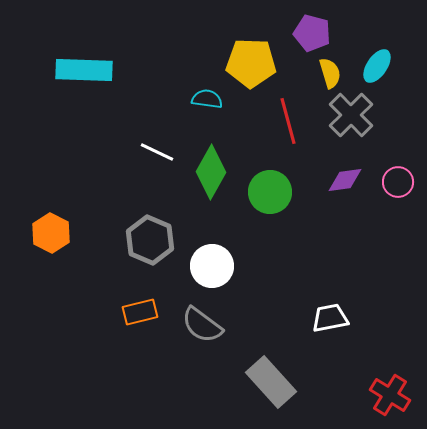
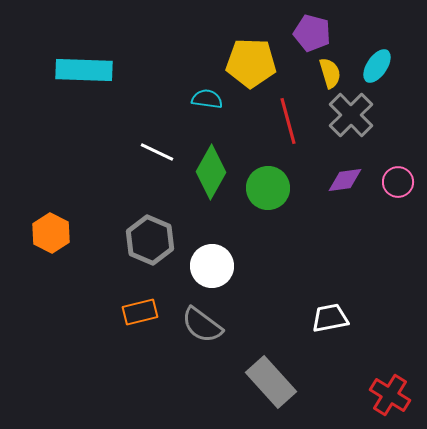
green circle: moved 2 px left, 4 px up
